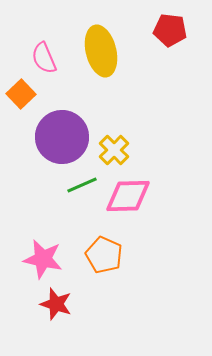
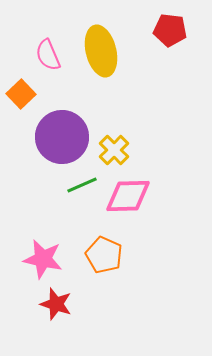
pink semicircle: moved 4 px right, 3 px up
